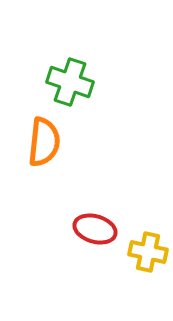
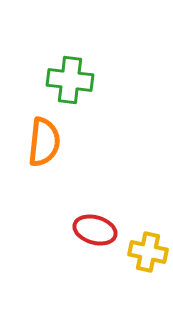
green cross: moved 2 px up; rotated 12 degrees counterclockwise
red ellipse: moved 1 px down
